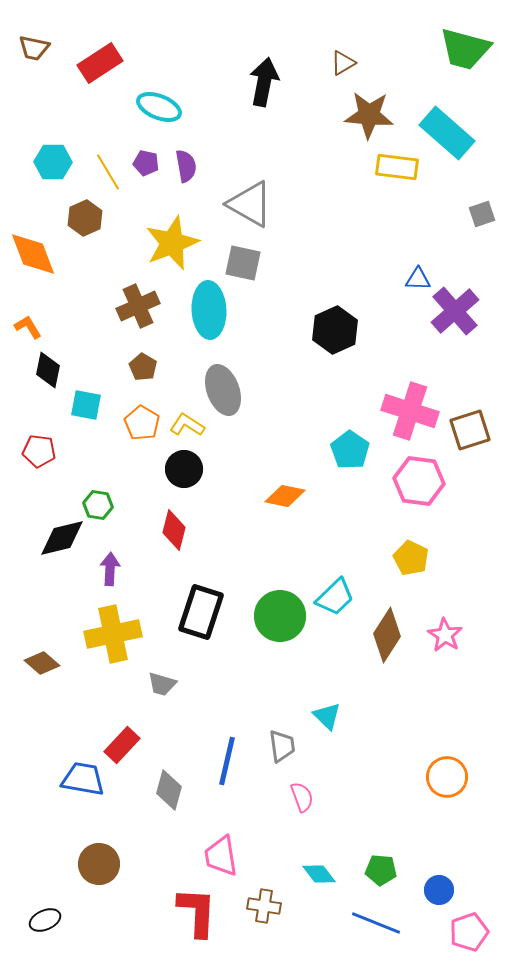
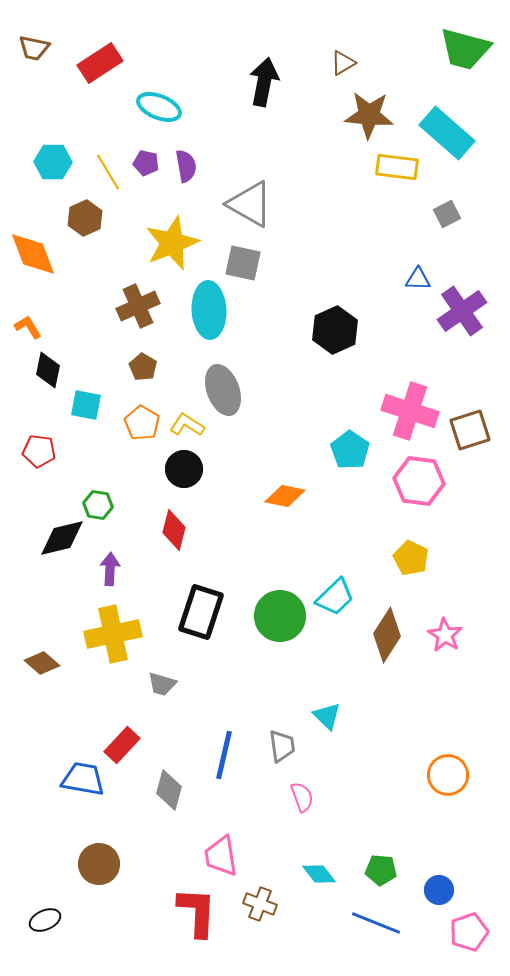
gray square at (482, 214): moved 35 px left; rotated 8 degrees counterclockwise
purple cross at (455, 311): moved 7 px right; rotated 6 degrees clockwise
blue line at (227, 761): moved 3 px left, 6 px up
orange circle at (447, 777): moved 1 px right, 2 px up
brown cross at (264, 906): moved 4 px left, 2 px up; rotated 12 degrees clockwise
